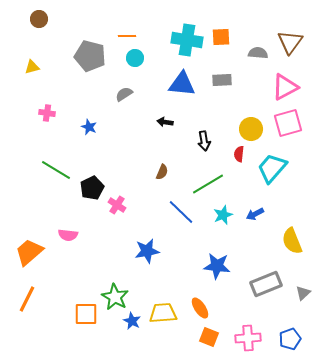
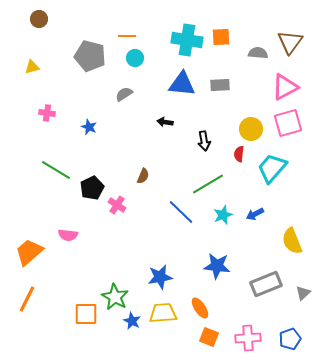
gray rectangle at (222, 80): moved 2 px left, 5 px down
brown semicircle at (162, 172): moved 19 px left, 4 px down
blue star at (147, 251): moved 13 px right, 26 px down
